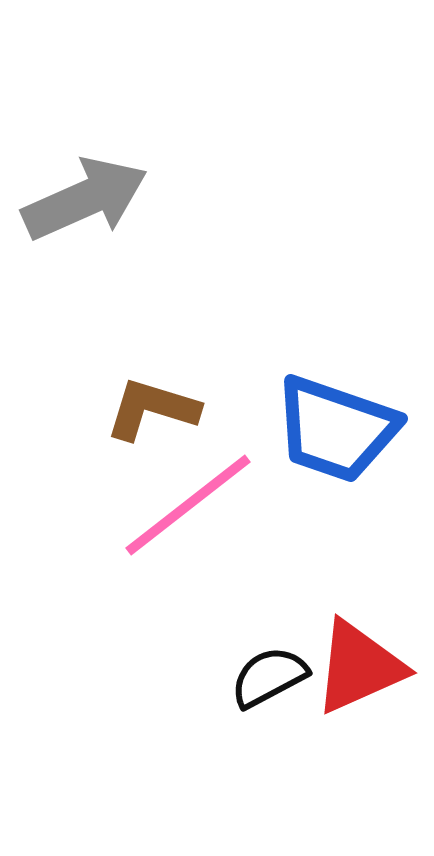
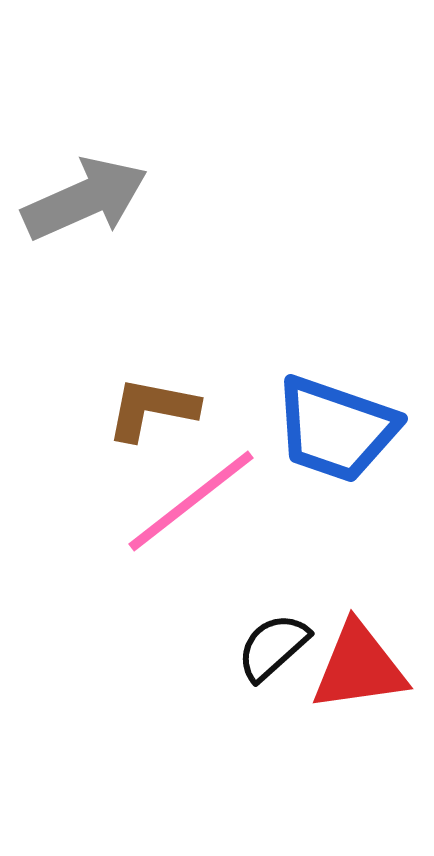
brown L-shape: rotated 6 degrees counterclockwise
pink line: moved 3 px right, 4 px up
red triangle: rotated 16 degrees clockwise
black semicircle: moved 4 px right, 30 px up; rotated 14 degrees counterclockwise
